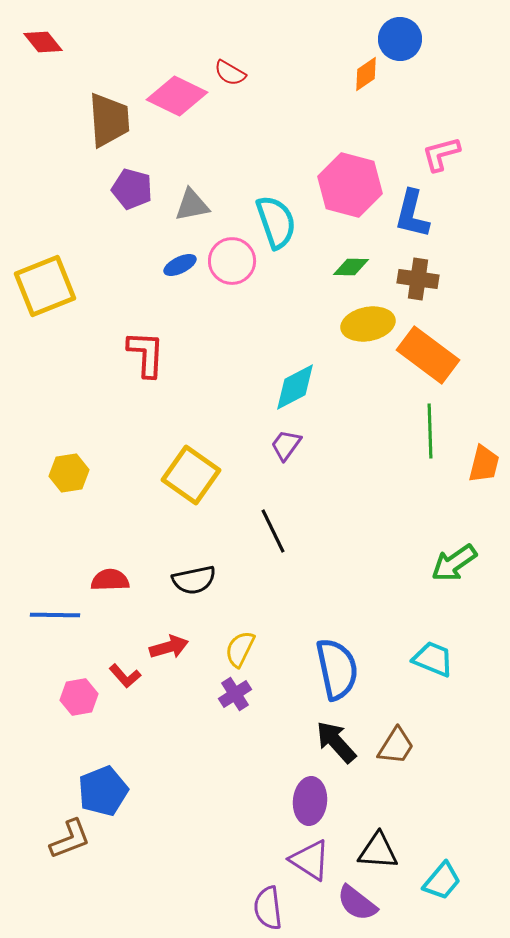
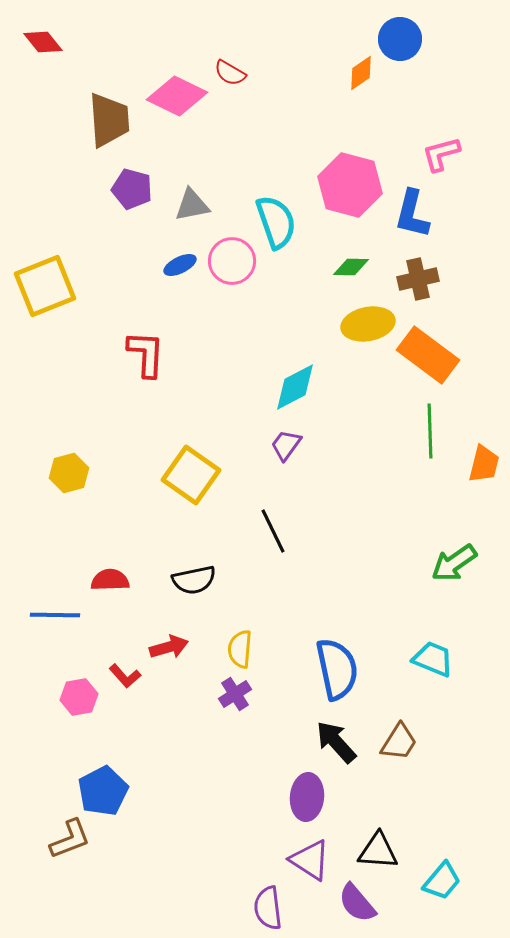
orange diamond at (366, 74): moved 5 px left, 1 px up
brown cross at (418, 279): rotated 21 degrees counterclockwise
yellow hexagon at (69, 473): rotated 6 degrees counterclockwise
yellow semicircle at (240, 649): rotated 21 degrees counterclockwise
brown trapezoid at (396, 746): moved 3 px right, 4 px up
blue pentagon at (103, 791): rotated 6 degrees counterclockwise
purple ellipse at (310, 801): moved 3 px left, 4 px up
purple semicircle at (357, 903): rotated 12 degrees clockwise
